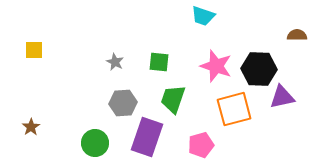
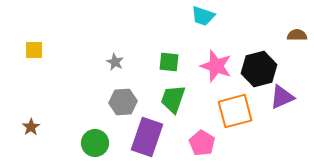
green square: moved 10 px right
black hexagon: rotated 16 degrees counterclockwise
purple triangle: rotated 12 degrees counterclockwise
gray hexagon: moved 1 px up
orange square: moved 1 px right, 2 px down
pink pentagon: moved 1 px right, 2 px up; rotated 25 degrees counterclockwise
